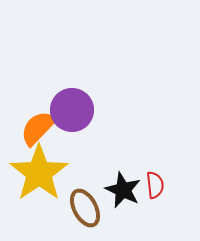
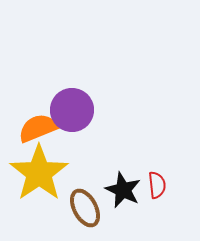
orange semicircle: rotated 24 degrees clockwise
red semicircle: moved 2 px right
